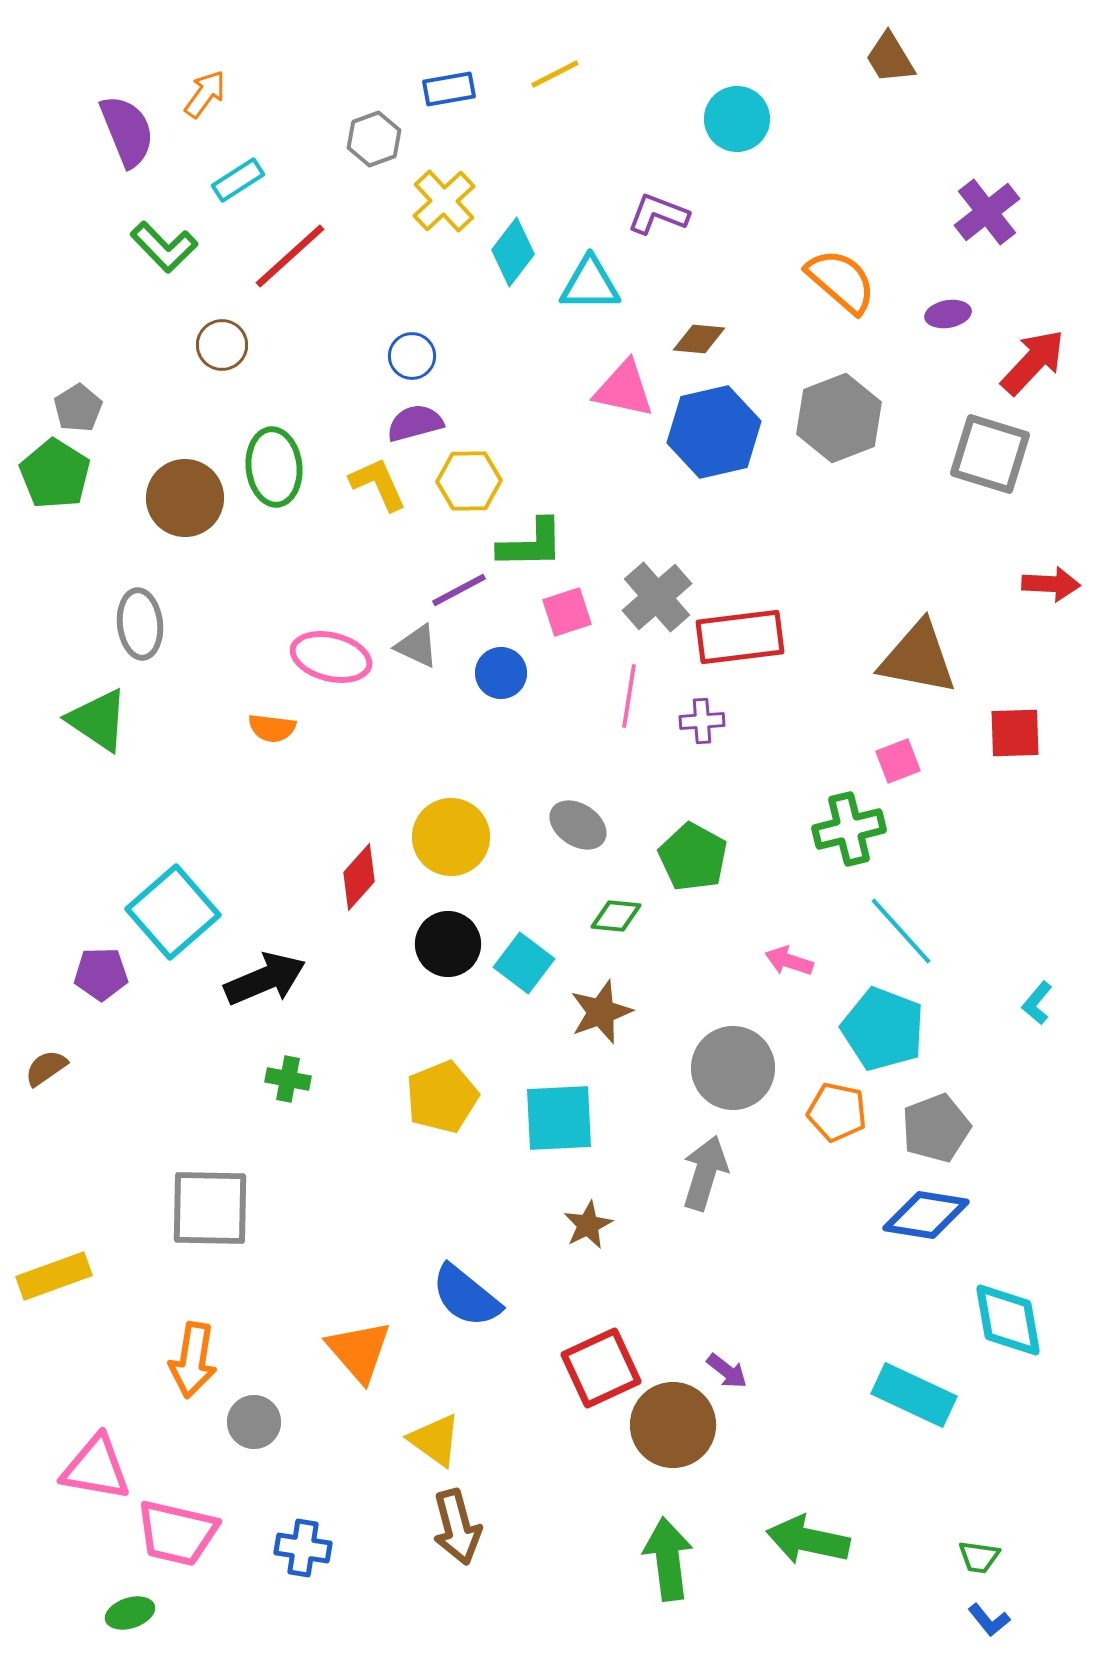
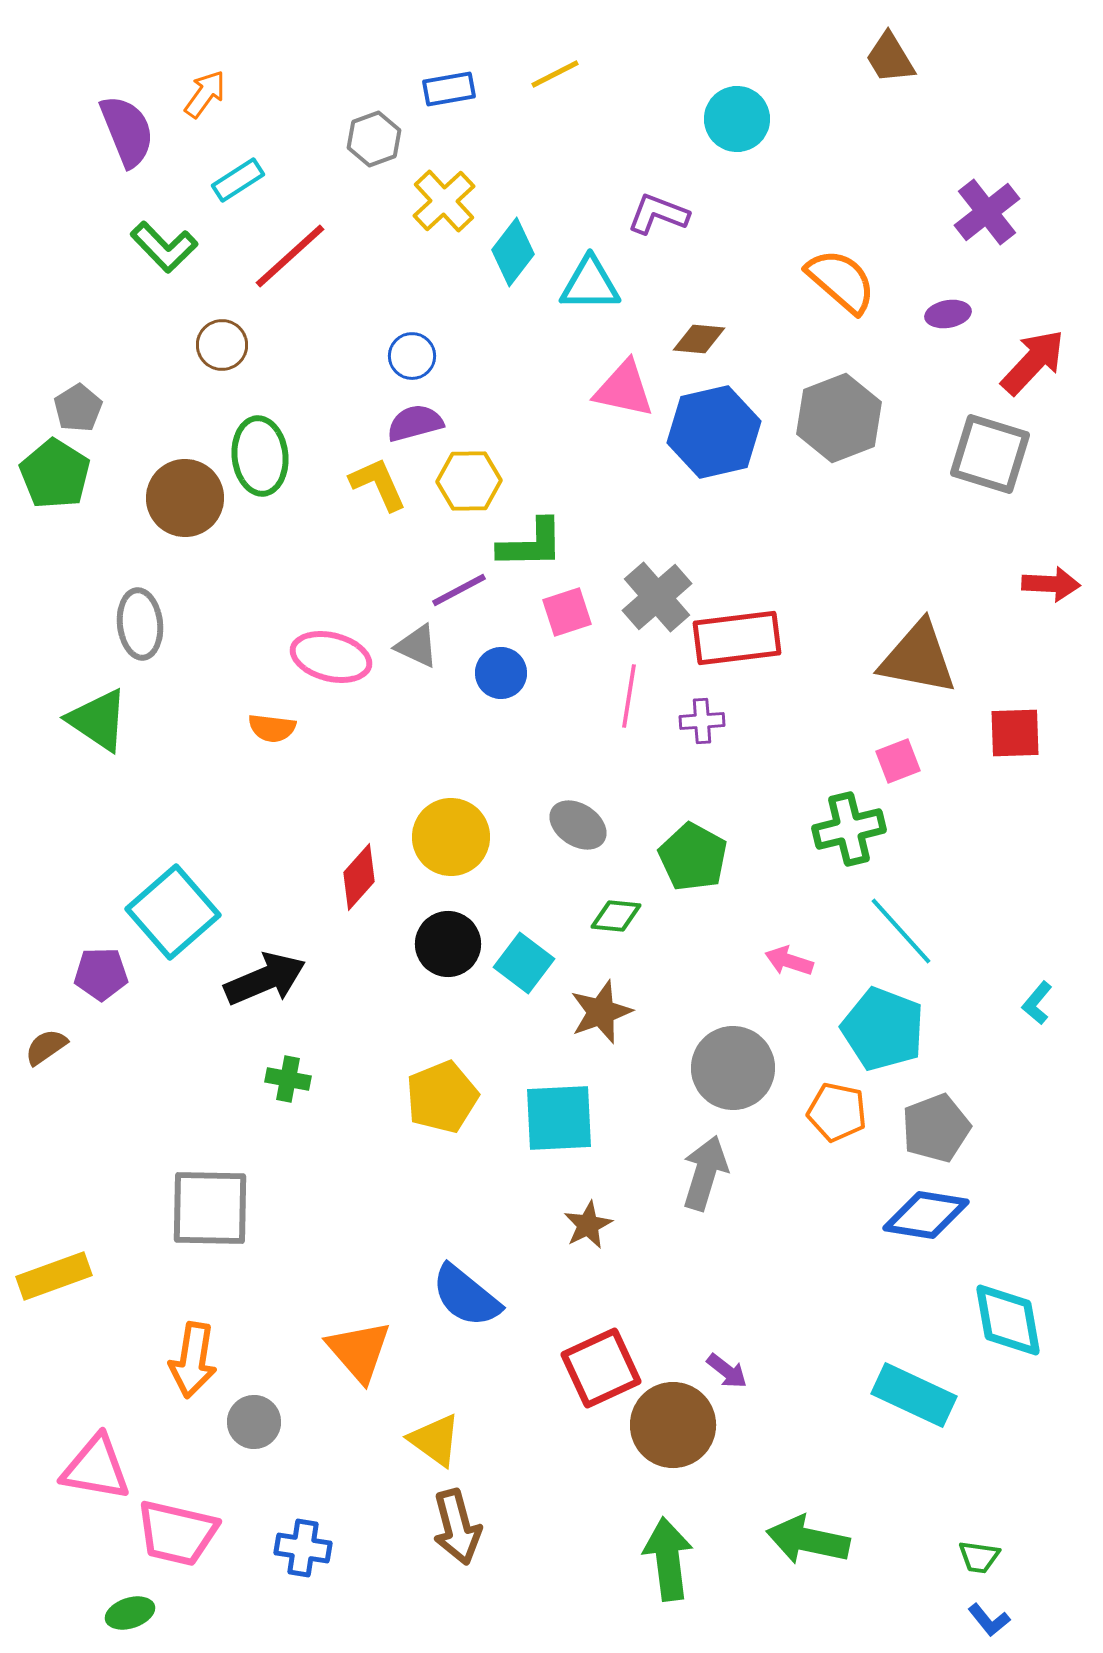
green ellipse at (274, 467): moved 14 px left, 11 px up
red rectangle at (740, 637): moved 3 px left, 1 px down
brown semicircle at (46, 1068): moved 21 px up
